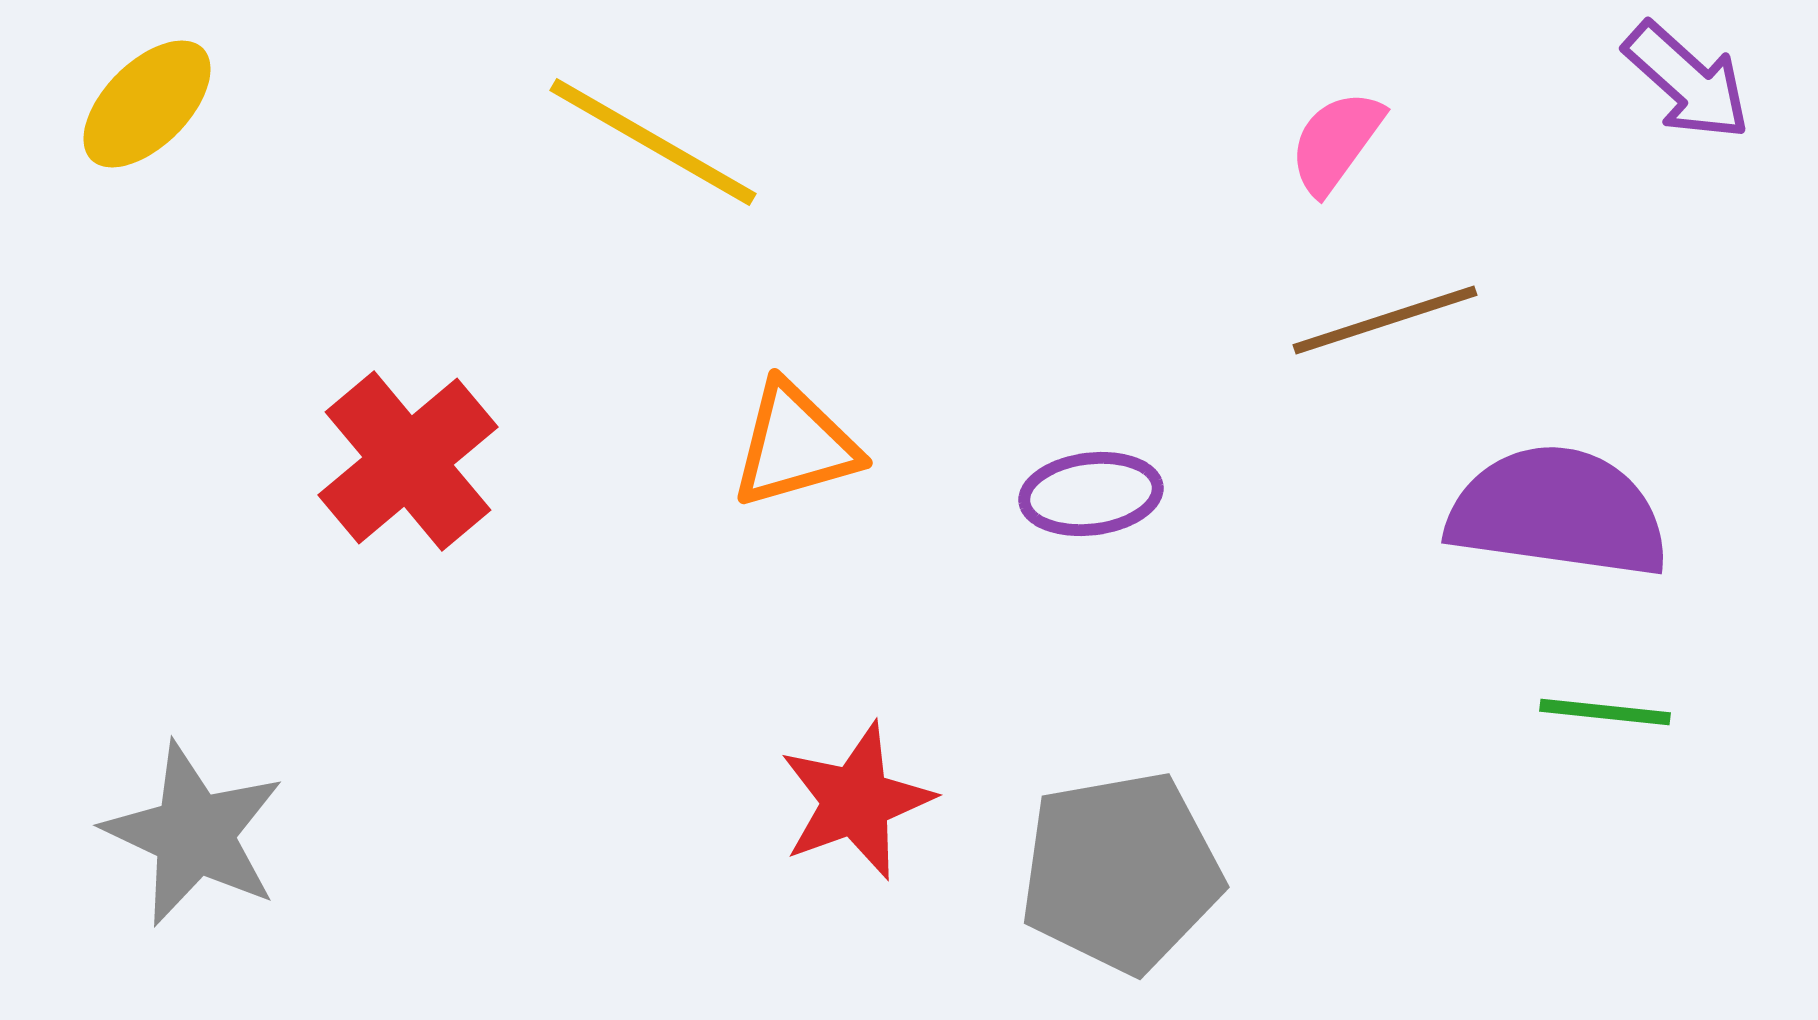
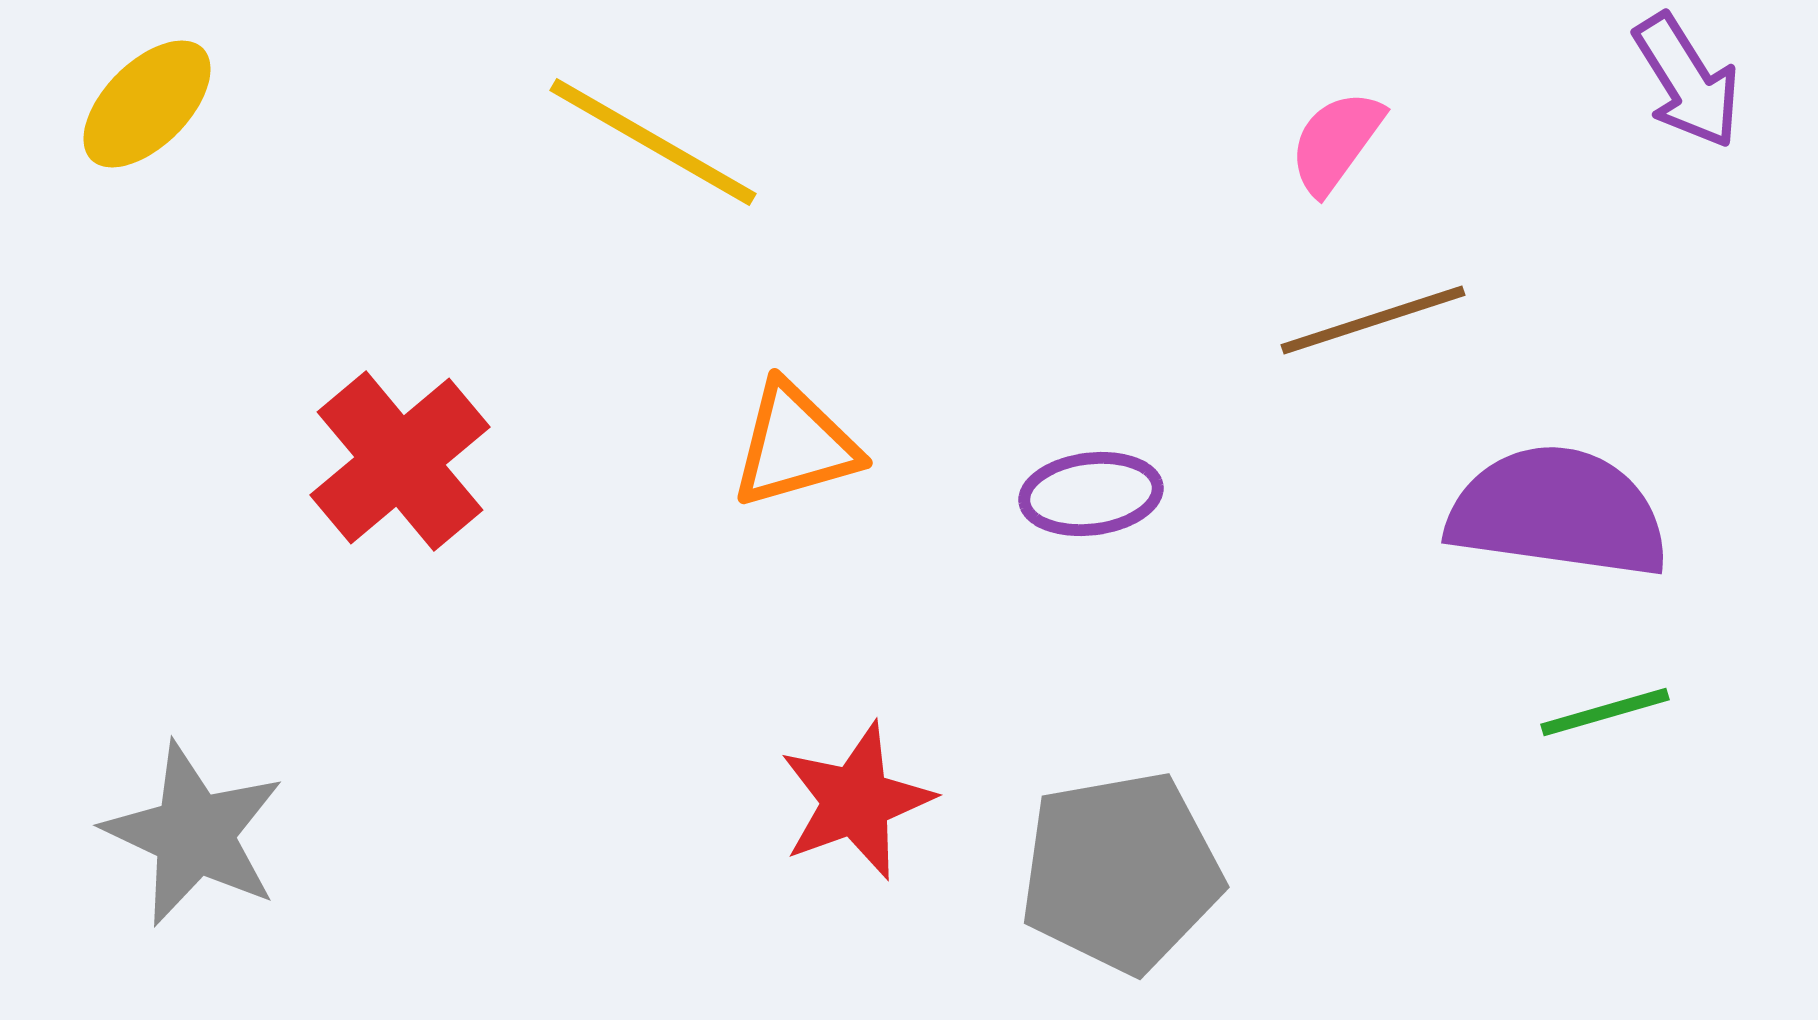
purple arrow: rotated 16 degrees clockwise
brown line: moved 12 px left
red cross: moved 8 px left
green line: rotated 22 degrees counterclockwise
